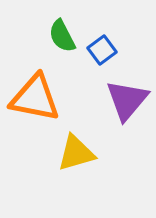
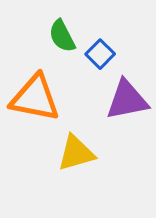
blue square: moved 2 px left, 4 px down; rotated 8 degrees counterclockwise
purple triangle: rotated 39 degrees clockwise
